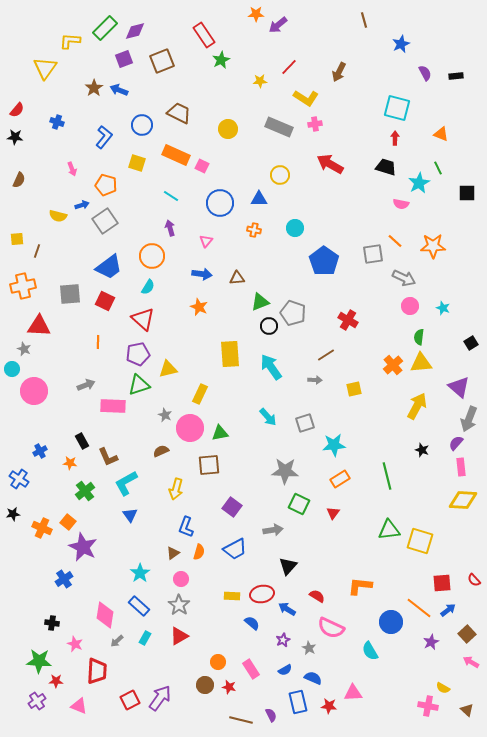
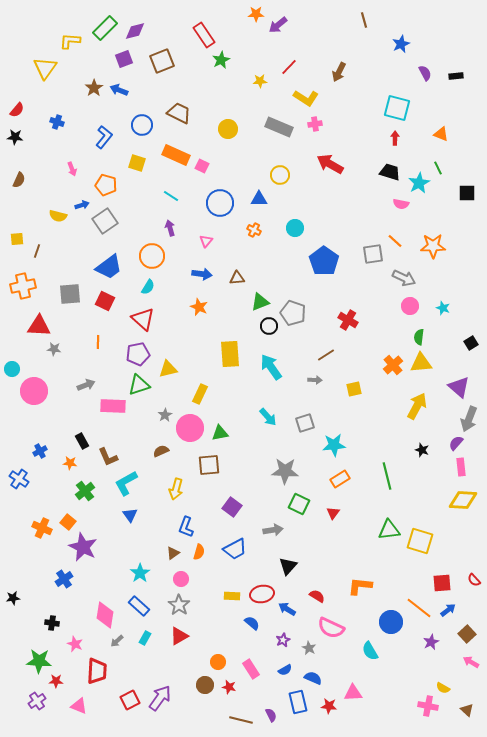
black trapezoid at (386, 167): moved 4 px right, 5 px down
orange cross at (254, 230): rotated 16 degrees clockwise
gray star at (24, 349): moved 30 px right; rotated 16 degrees counterclockwise
gray star at (165, 415): rotated 16 degrees clockwise
black star at (13, 514): moved 84 px down
